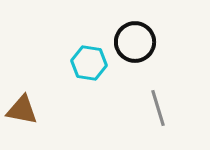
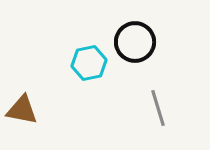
cyan hexagon: rotated 20 degrees counterclockwise
